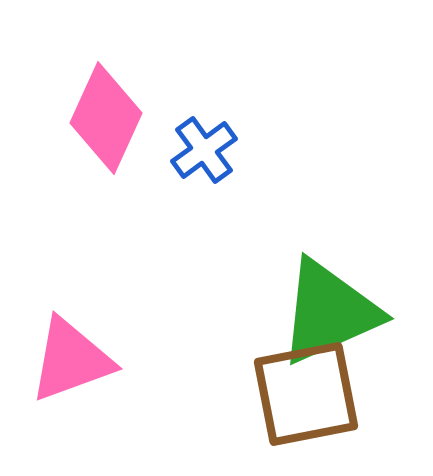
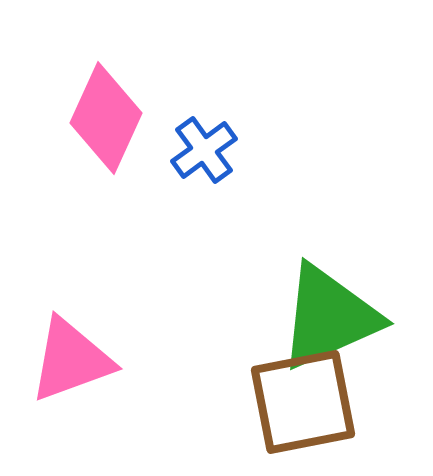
green triangle: moved 5 px down
brown square: moved 3 px left, 8 px down
